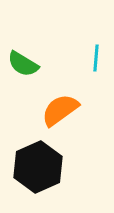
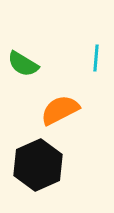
orange semicircle: rotated 9 degrees clockwise
black hexagon: moved 2 px up
